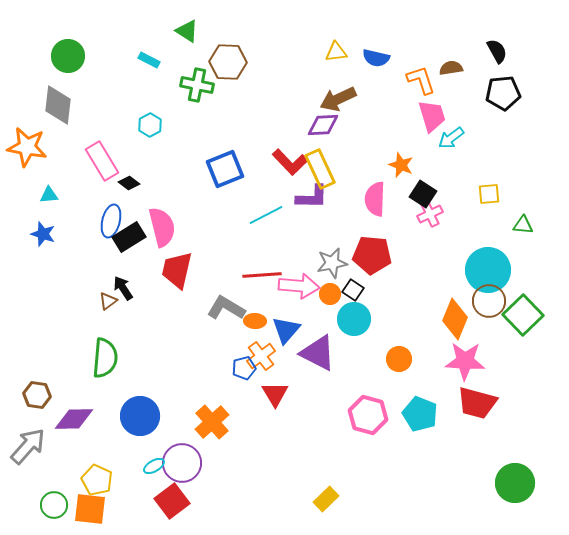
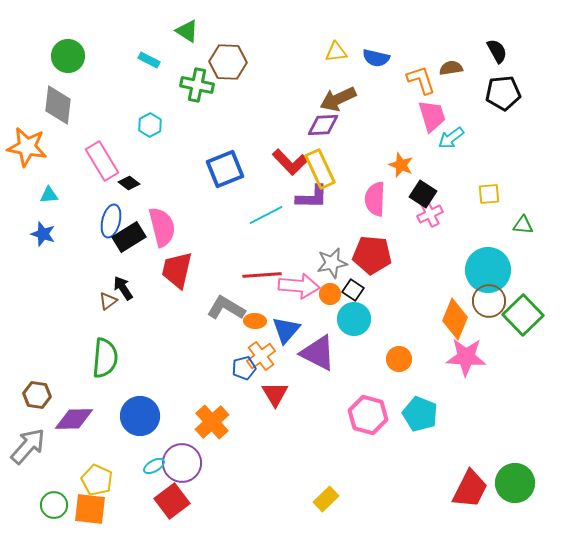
pink star at (465, 361): moved 1 px right, 4 px up
red trapezoid at (477, 403): moved 7 px left, 86 px down; rotated 78 degrees counterclockwise
